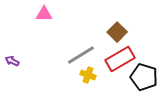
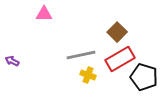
gray line: rotated 20 degrees clockwise
